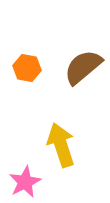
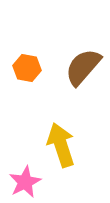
brown semicircle: rotated 9 degrees counterclockwise
